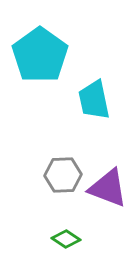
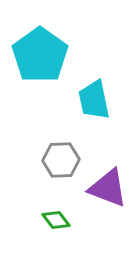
gray hexagon: moved 2 px left, 15 px up
green diamond: moved 10 px left, 19 px up; rotated 20 degrees clockwise
